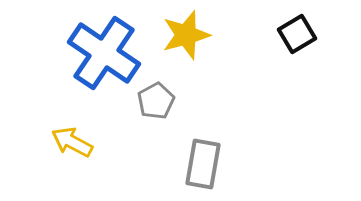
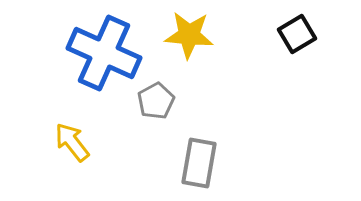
yellow star: moved 3 px right; rotated 21 degrees clockwise
blue cross: rotated 10 degrees counterclockwise
yellow arrow: rotated 24 degrees clockwise
gray rectangle: moved 4 px left, 1 px up
